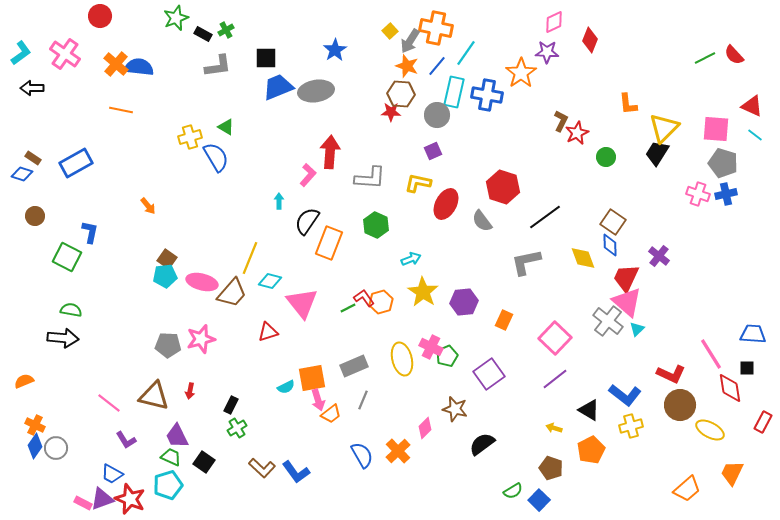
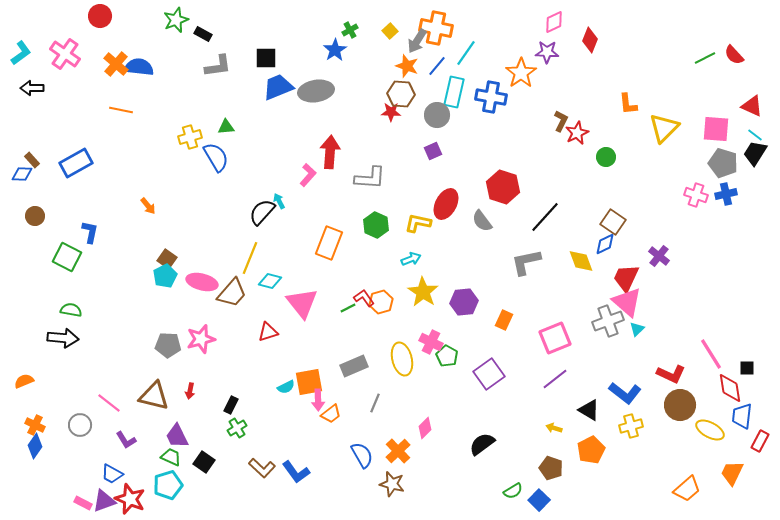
green star at (176, 18): moved 2 px down
green cross at (226, 30): moved 124 px right
gray arrow at (410, 41): moved 7 px right
blue cross at (487, 95): moved 4 px right, 2 px down
green triangle at (226, 127): rotated 36 degrees counterclockwise
black trapezoid at (657, 153): moved 98 px right
brown rectangle at (33, 158): moved 1 px left, 2 px down; rotated 14 degrees clockwise
blue diamond at (22, 174): rotated 15 degrees counterclockwise
yellow L-shape at (418, 183): moved 40 px down
pink cross at (698, 194): moved 2 px left, 1 px down
cyan arrow at (279, 201): rotated 28 degrees counterclockwise
black line at (545, 217): rotated 12 degrees counterclockwise
black semicircle at (307, 221): moved 45 px left, 9 px up; rotated 8 degrees clockwise
blue diamond at (610, 245): moved 5 px left, 1 px up; rotated 65 degrees clockwise
yellow diamond at (583, 258): moved 2 px left, 3 px down
cyan pentagon at (165, 276): rotated 20 degrees counterclockwise
gray cross at (608, 321): rotated 32 degrees clockwise
blue trapezoid at (753, 334): moved 11 px left, 82 px down; rotated 88 degrees counterclockwise
pink square at (555, 338): rotated 24 degrees clockwise
pink cross at (431, 347): moved 5 px up
green pentagon at (447, 356): rotated 20 degrees counterclockwise
orange square at (312, 378): moved 3 px left, 4 px down
blue L-shape at (625, 395): moved 2 px up
pink arrow at (318, 400): rotated 15 degrees clockwise
gray line at (363, 400): moved 12 px right, 3 px down
brown star at (455, 409): moved 63 px left, 75 px down
red rectangle at (763, 422): moved 3 px left, 19 px down
gray circle at (56, 448): moved 24 px right, 23 px up
purple triangle at (102, 499): moved 2 px right, 2 px down
